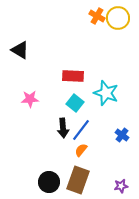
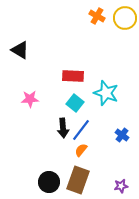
yellow circle: moved 7 px right
